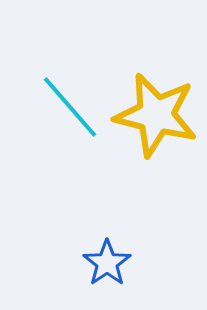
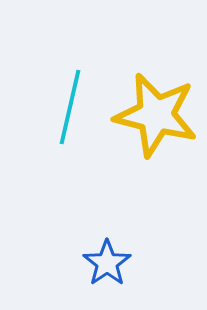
cyan line: rotated 54 degrees clockwise
